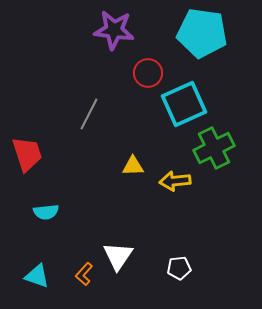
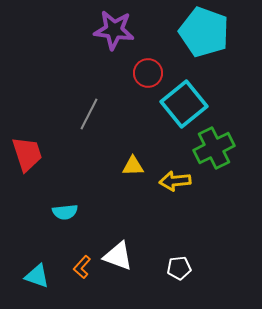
cyan pentagon: moved 2 px right, 1 px up; rotated 12 degrees clockwise
cyan square: rotated 15 degrees counterclockwise
cyan semicircle: moved 19 px right
white triangle: rotated 44 degrees counterclockwise
orange L-shape: moved 2 px left, 7 px up
